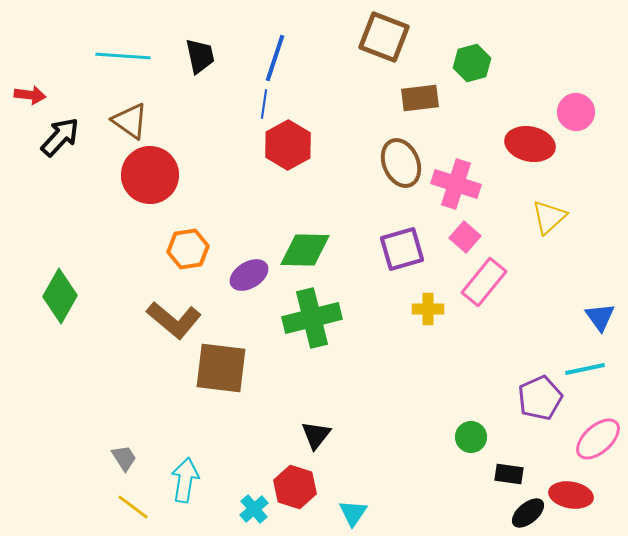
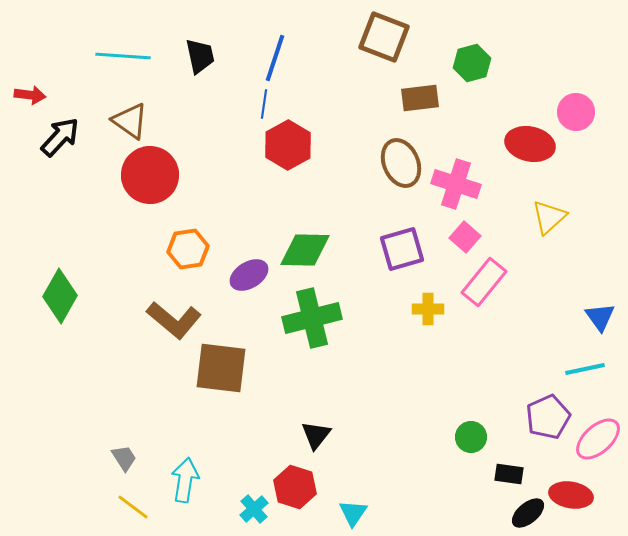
purple pentagon at (540, 398): moved 8 px right, 19 px down
